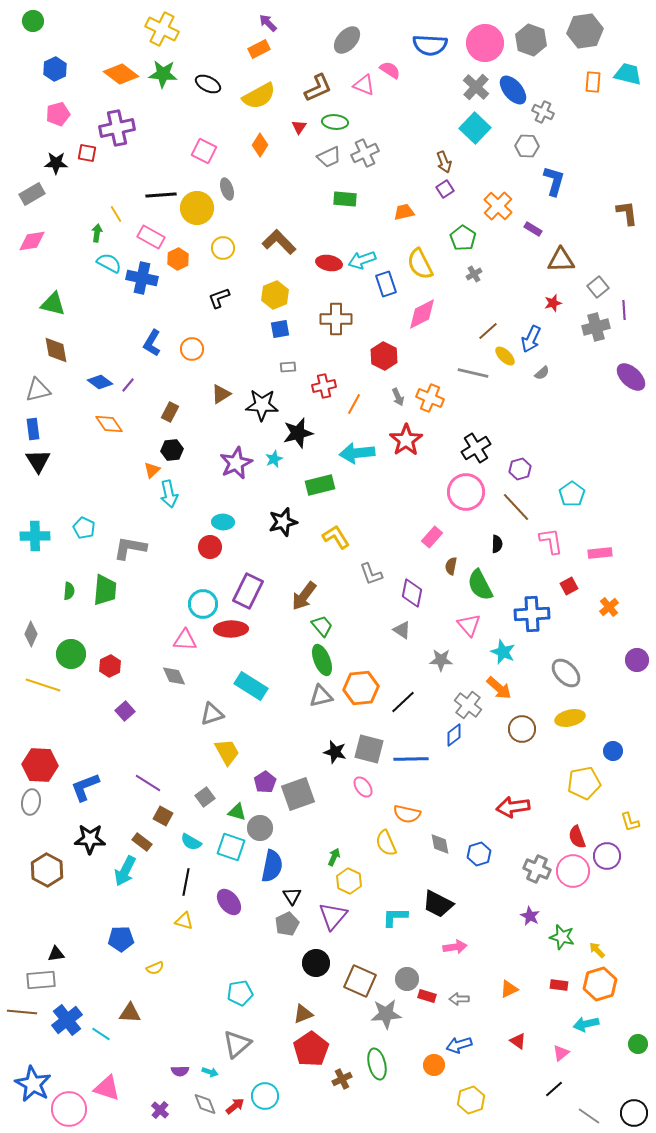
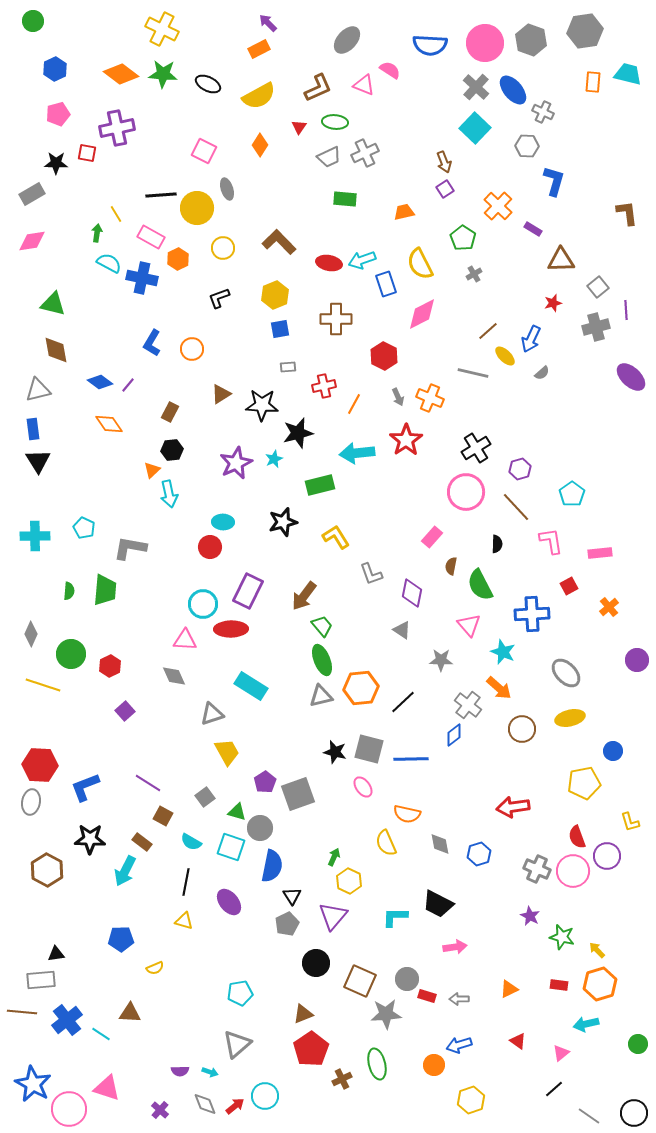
purple line at (624, 310): moved 2 px right
